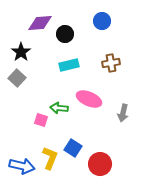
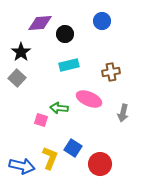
brown cross: moved 9 px down
